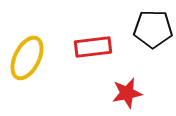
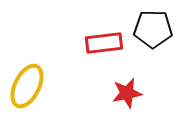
red rectangle: moved 11 px right, 4 px up
yellow ellipse: moved 28 px down
